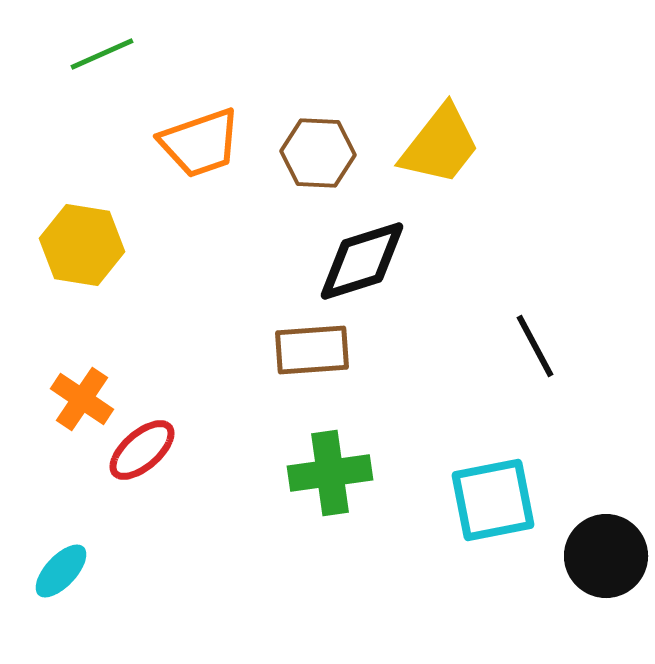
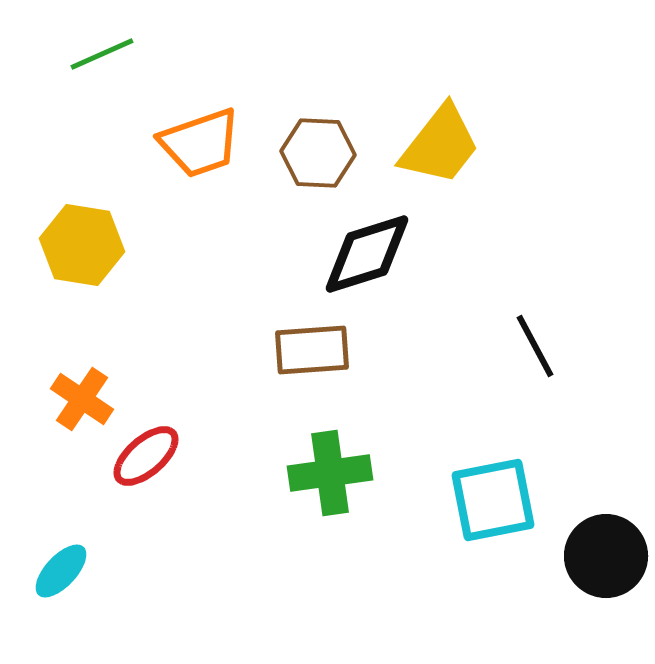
black diamond: moved 5 px right, 7 px up
red ellipse: moved 4 px right, 6 px down
